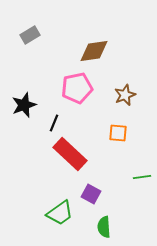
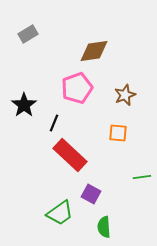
gray rectangle: moved 2 px left, 1 px up
pink pentagon: rotated 8 degrees counterclockwise
black star: rotated 15 degrees counterclockwise
red rectangle: moved 1 px down
